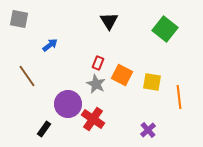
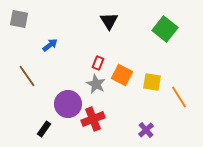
orange line: rotated 25 degrees counterclockwise
red cross: rotated 35 degrees clockwise
purple cross: moved 2 px left
